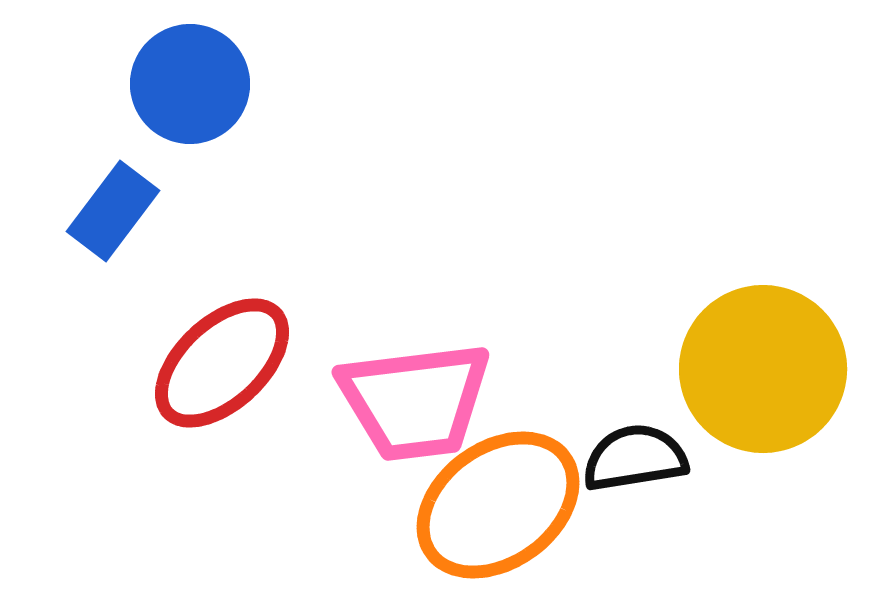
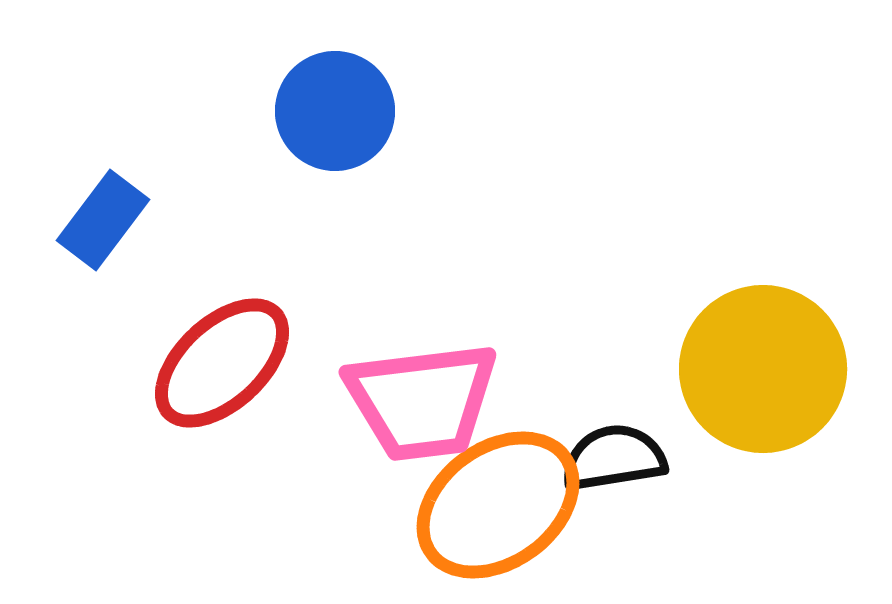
blue circle: moved 145 px right, 27 px down
blue rectangle: moved 10 px left, 9 px down
pink trapezoid: moved 7 px right
black semicircle: moved 21 px left
